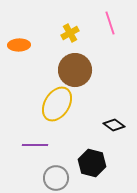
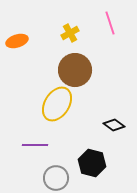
orange ellipse: moved 2 px left, 4 px up; rotated 15 degrees counterclockwise
